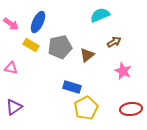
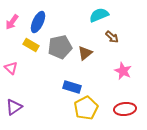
cyan semicircle: moved 1 px left
pink arrow: moved 1 px right, 2 px up; rotated 91 degrees clockwise
brown arrow: moved 2 px left, 5 px up; rotated 72 degrees clockwise
brown triangle: moved 2 px left, 2 px up
pink triangle: rotated 32 degrees clockwise
red ellipse: moved 6 px left
